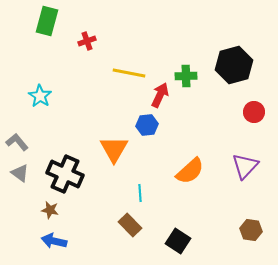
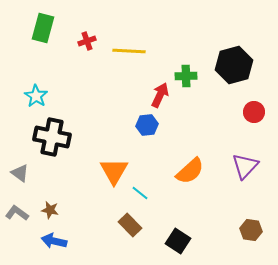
green rectangle: moved 4 px left, 7 px down
yellow line: moved 22 px up; rotated 8 degrees counterclockwise
cyan star: moved 4 px left
gray L-shape: moved 71 px down; rotated 15 degrees counterclockwise
orange triangle: moved 22 px down
black cross: moved 13 px left, 37 px up; rotated 12 degrees counterclockwise
cyan line: rotated 48 degrees counterclockwise
